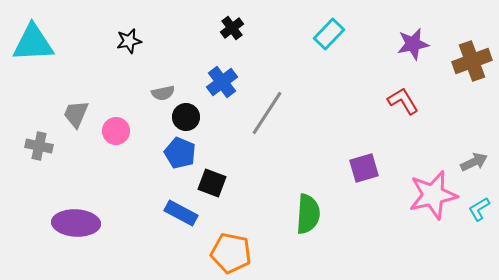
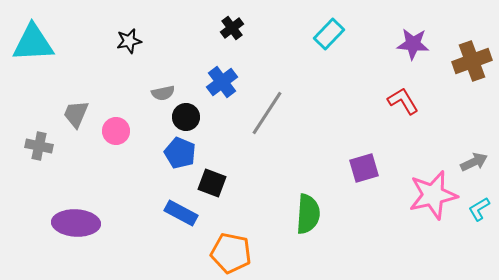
purple star: rotated 16 degrees clockwise
